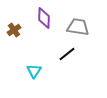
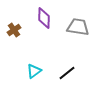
black line: moved 19 px down
cyan triangle: rotated 21 degrees clockwise
